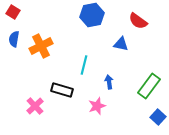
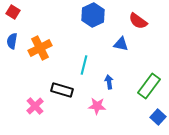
blue hexagon: moved 1 px right; rotated 15 degrees counterclockwise
blue semicircle: moved 2 px left, 2 px down
orange cross: moved 1 px left, 2 px down
pink star: rotated 24 degrees clockwise
